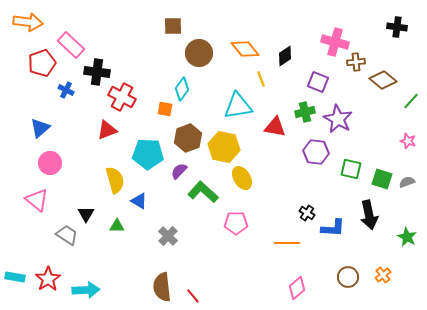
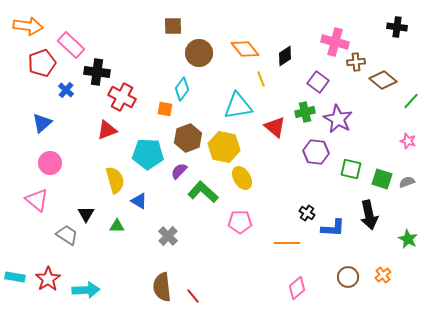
orange arrow at (28, 22): moved 4 px down
purple square at (318, 82): rotated 15 degrees clockwise
blue cross at (66, 90): rotated 14 degrees clockwise
red triangle at (275, 127): rotated 30 degrees clockwise
blue triangle at (40, 128): moved 2 px right, 5 px up
pink pentagon at (236, 223): moved 4 px right, 1 px up
green star at (407, 237): moved 1 px right, 2 px down
